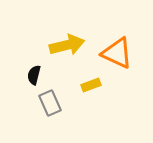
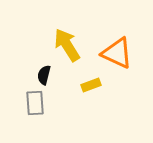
yellow arrow: rotated 108 degrees counterclockwise
black semicircle: moved 10 px right
gray rectangle: moved 15 px left; rotated 20 degrees clockwise
